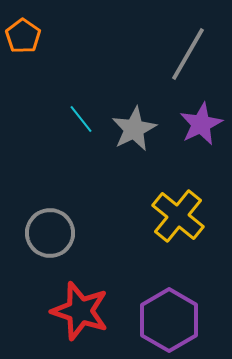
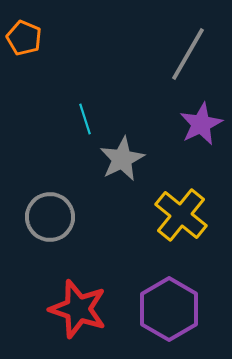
orange pentagon: moved 1 px right, 2 px down; rotated 12 degrees counterclockwise
cyan line: moved 4 px right; rotated 20 degrees clockwise
gray star: moved 12 px left, 30 px down
yellow cross: moved 3 px right, 1 px up
gray circle: moved 16 px up
red star: moved 2 px left, 2 px up
purple hexagon: moved 11 px up
